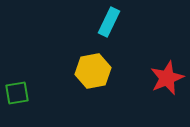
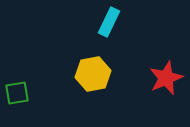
yellow hexagon: moved 3 px down
red star: moved 1 px left
